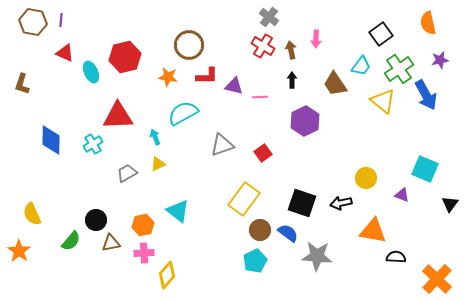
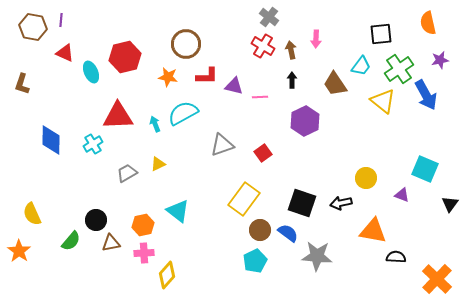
brown hexagon at (33, 22): moved 5 px down
black square at (381, 34): rotated 30 degrees clockwise
brown circle at (189, 45): moved 3 px left, 1 px up
cyan arrow at (155, 137): moved 13 px up
